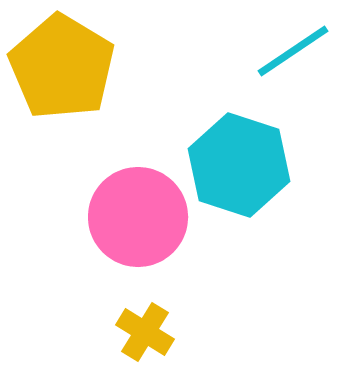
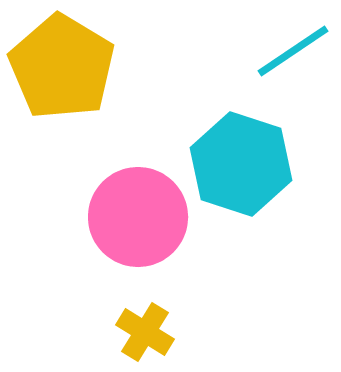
cyan hexagon: moved 2 px right, 1 px up
